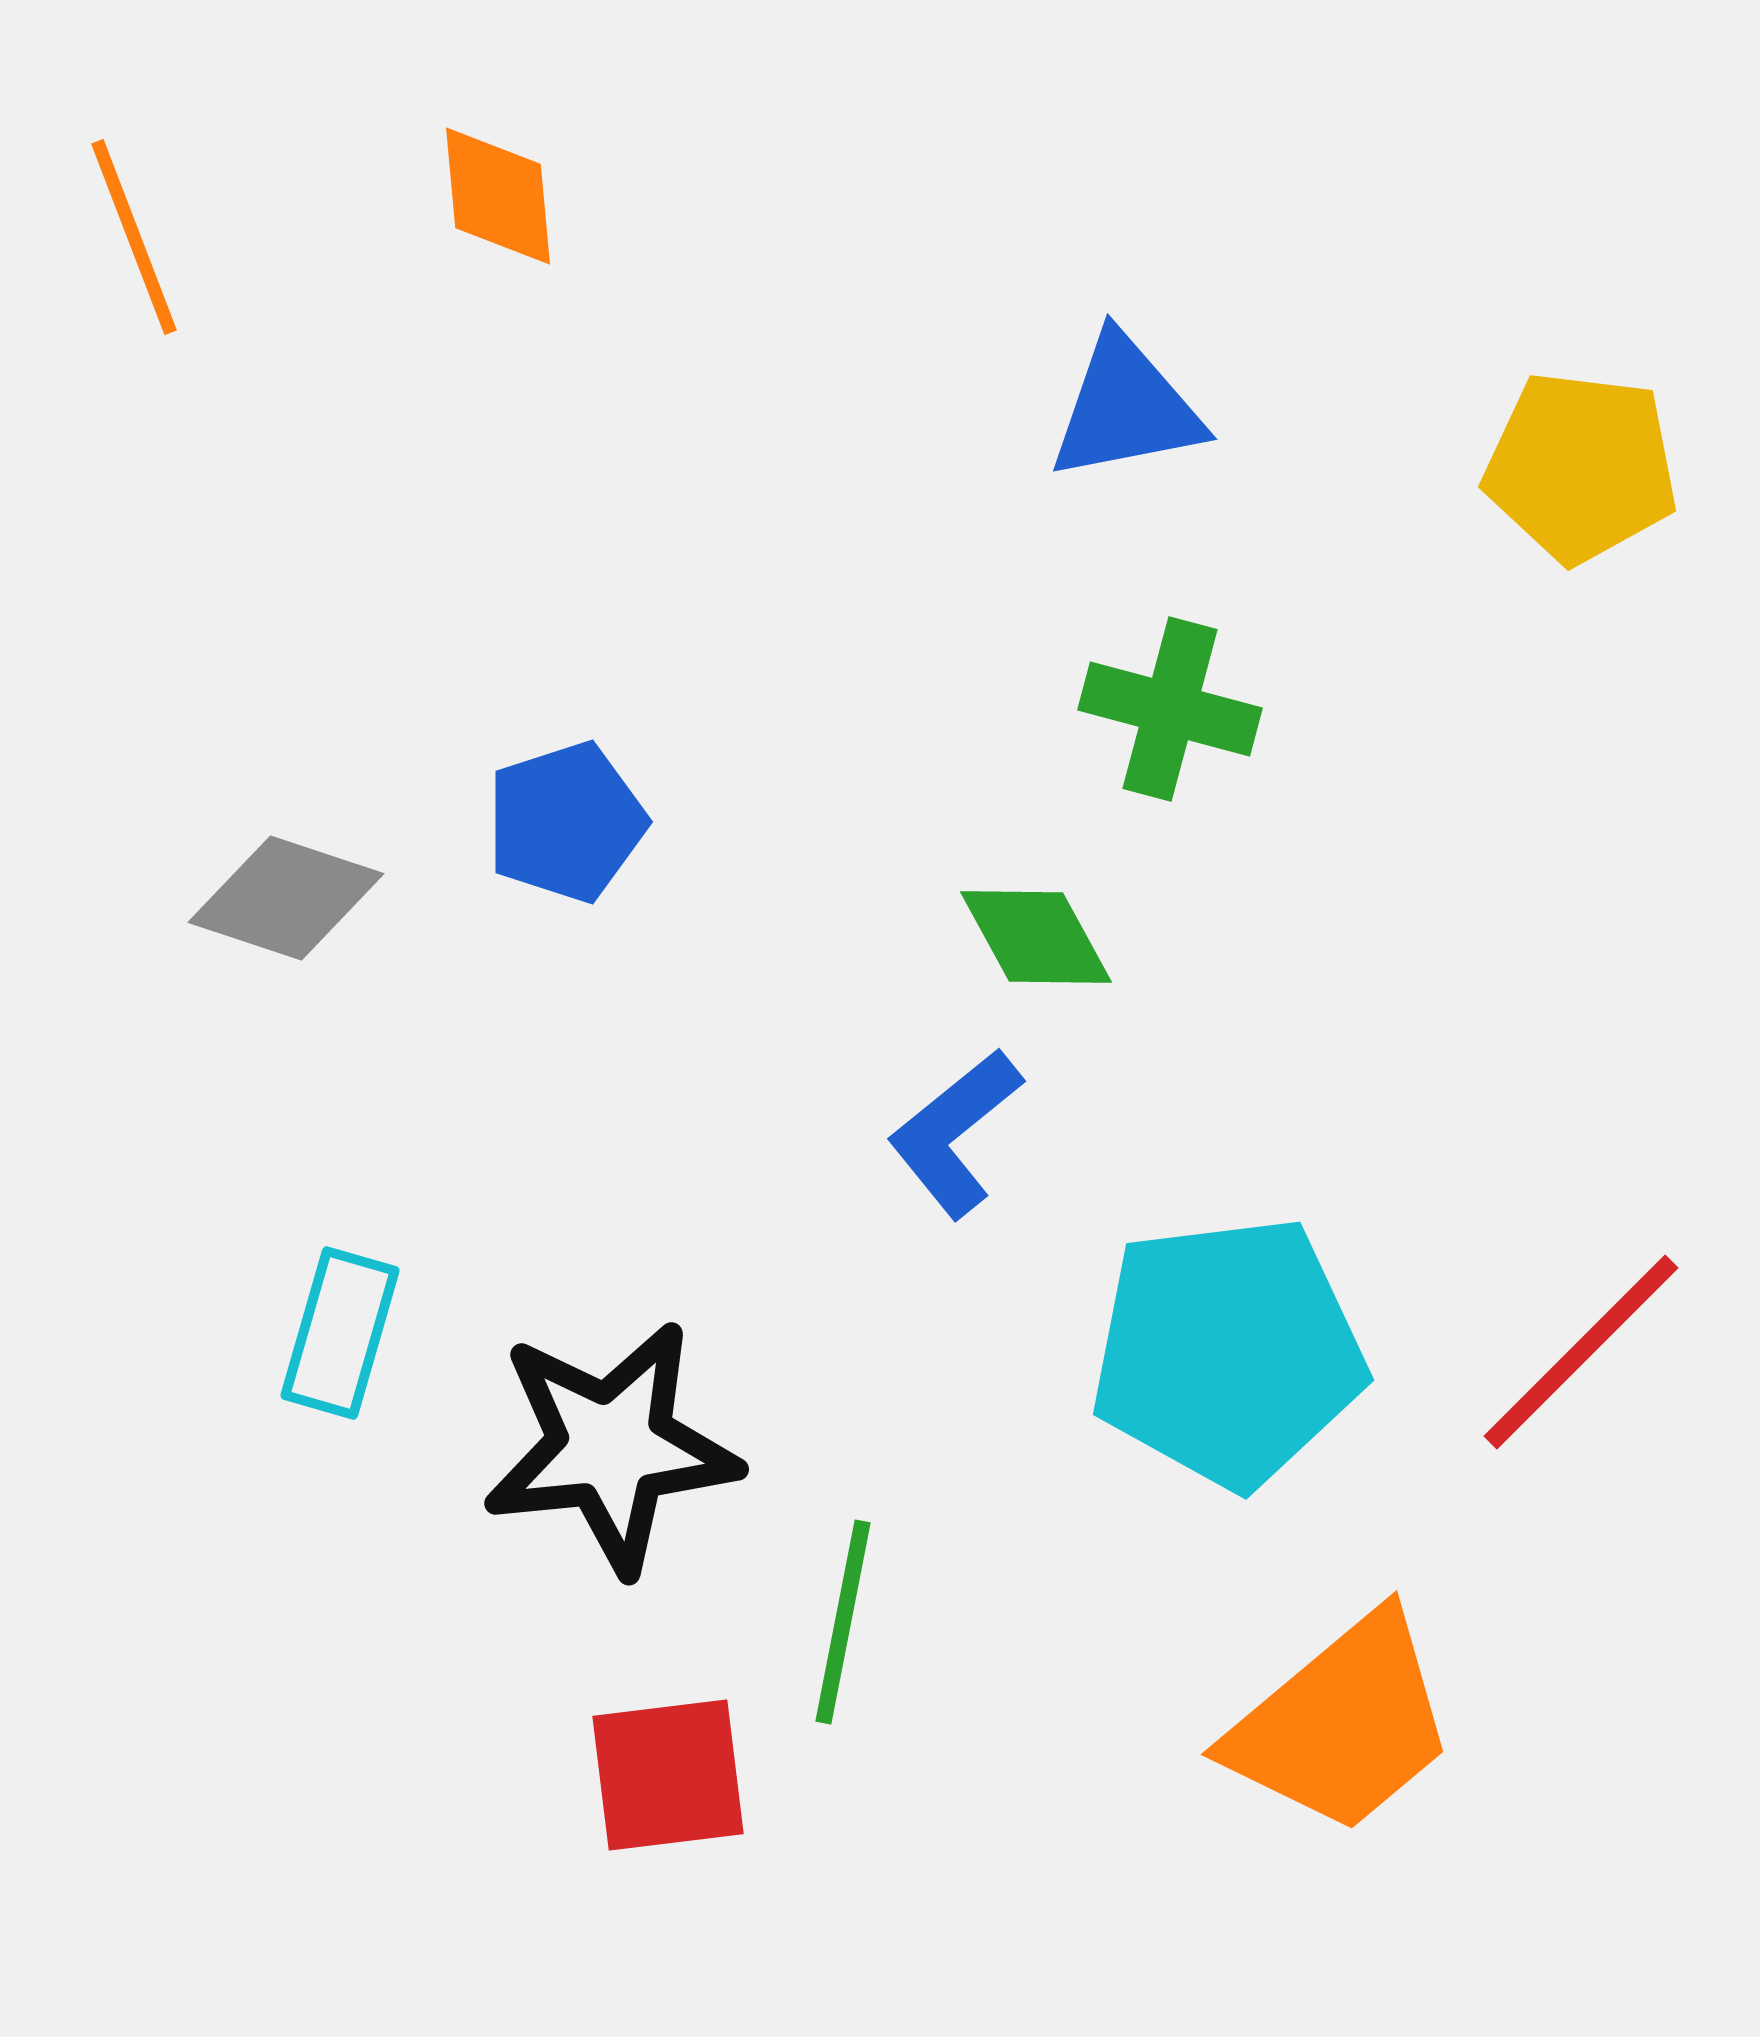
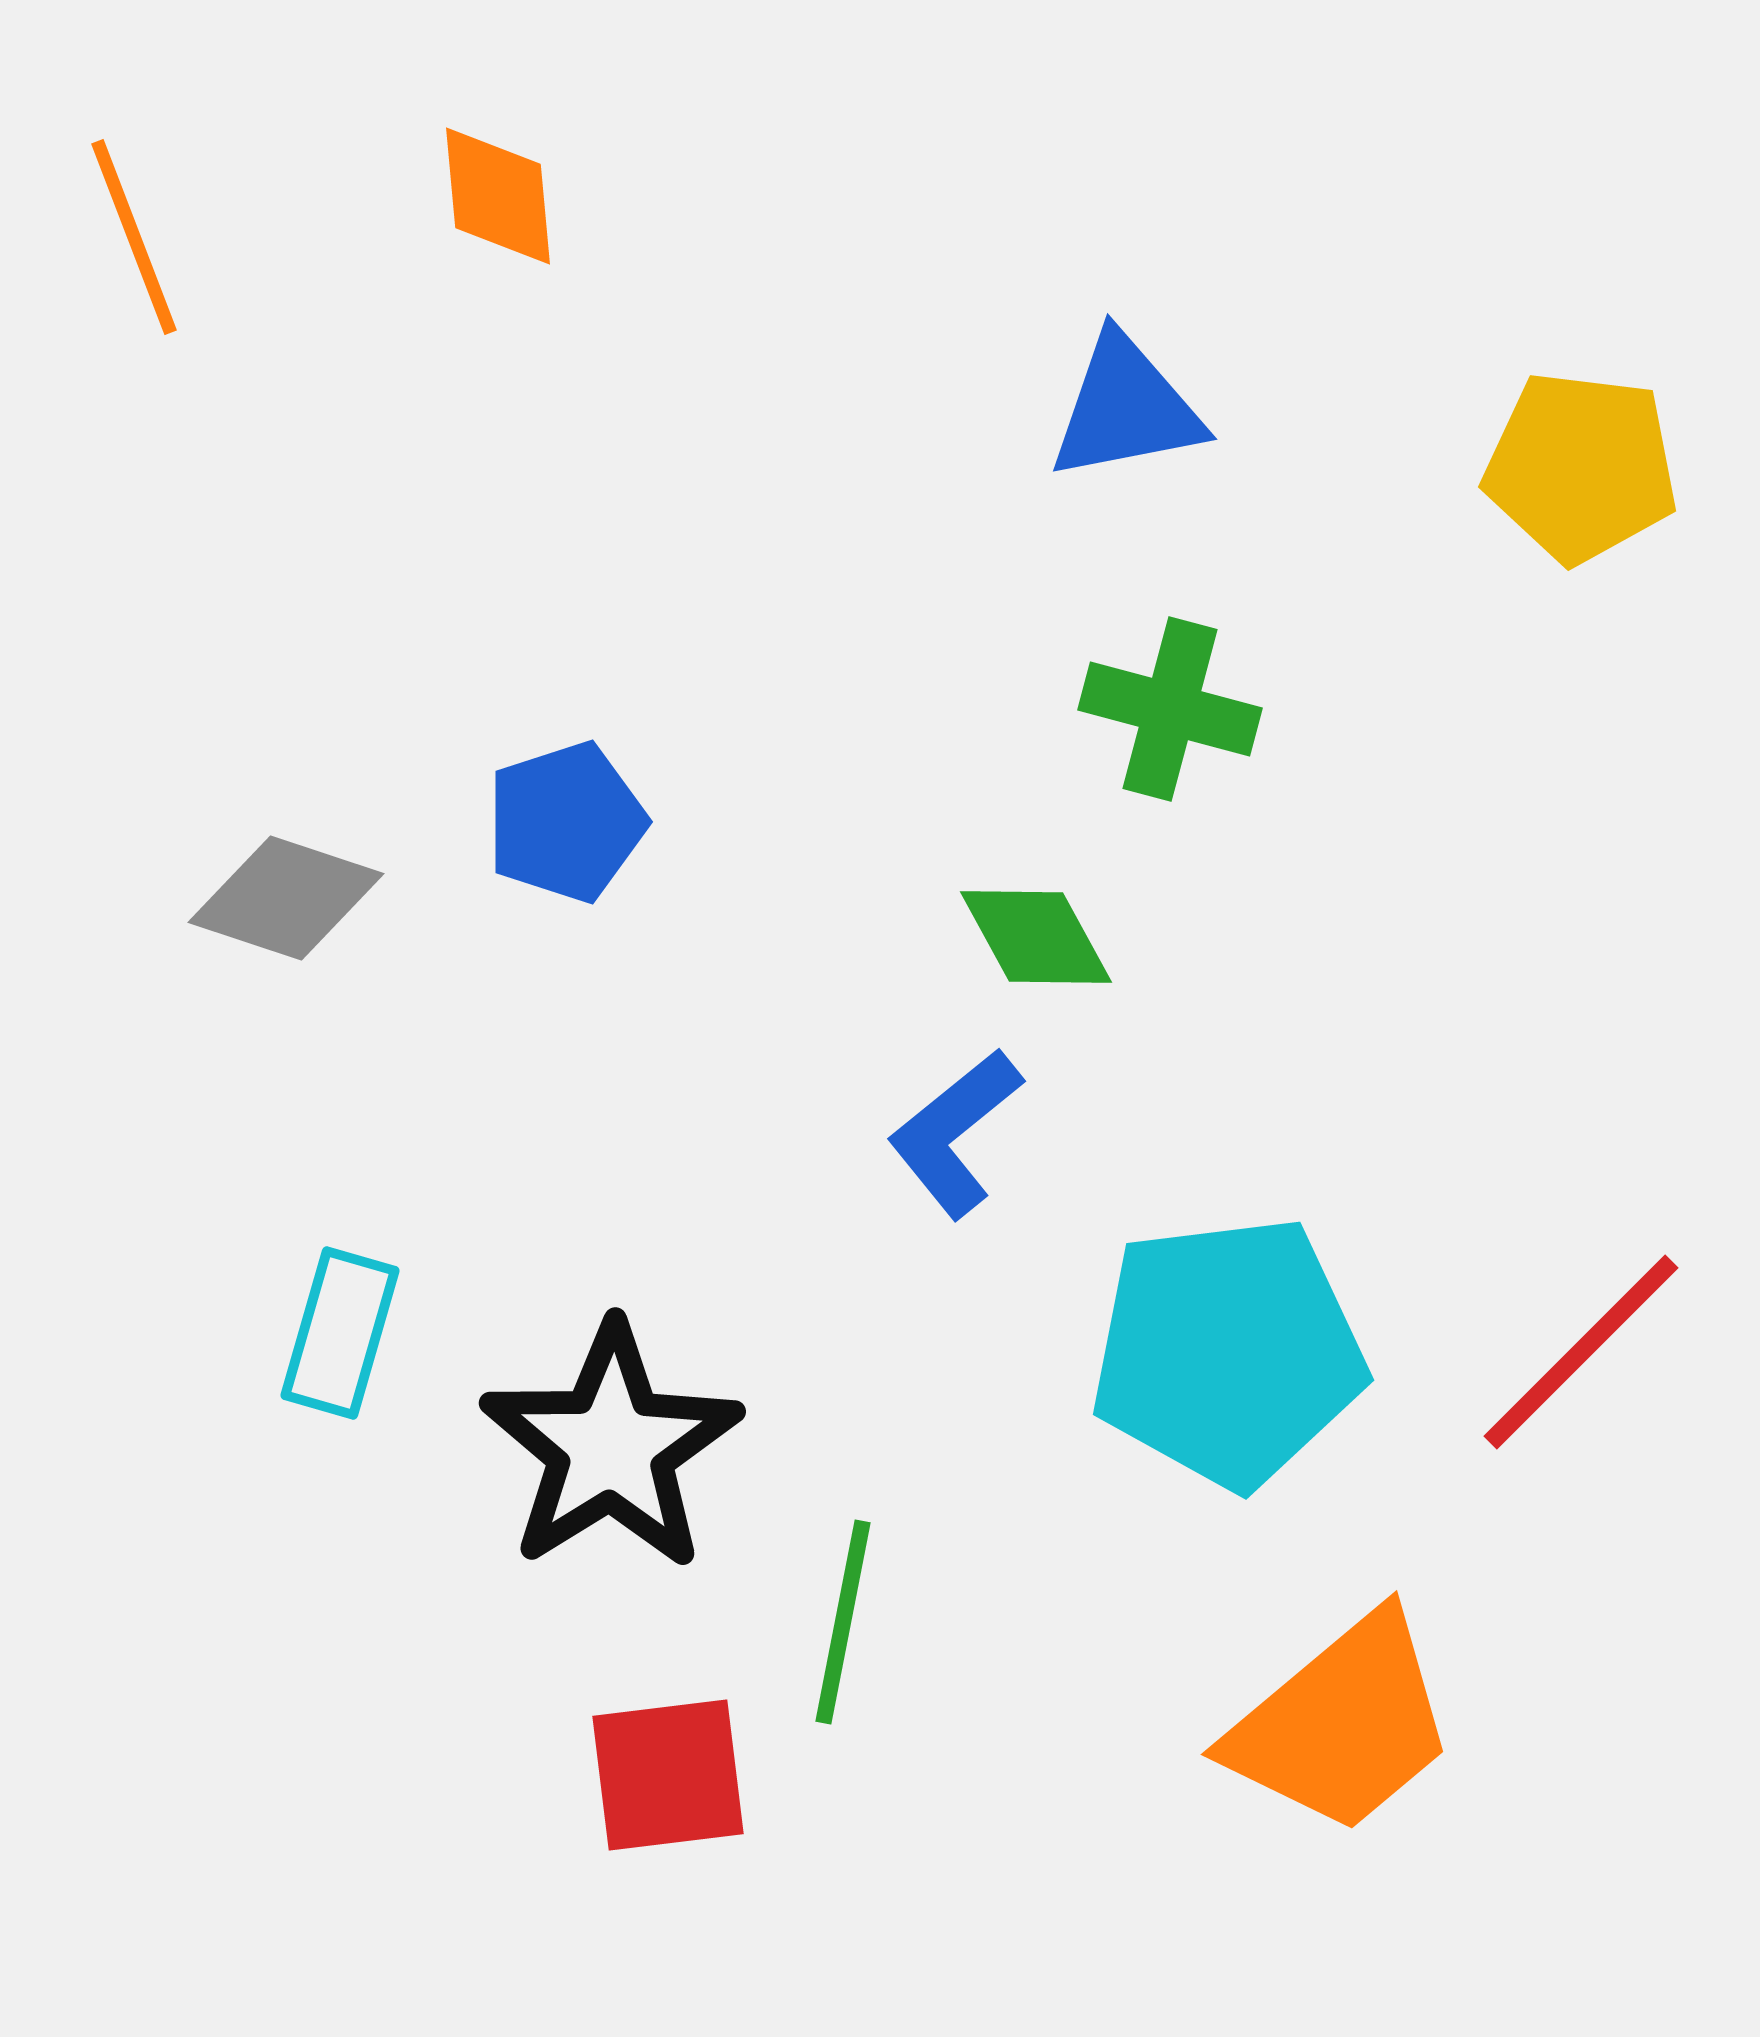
black star: rotated 26 degrees counterclockwise
